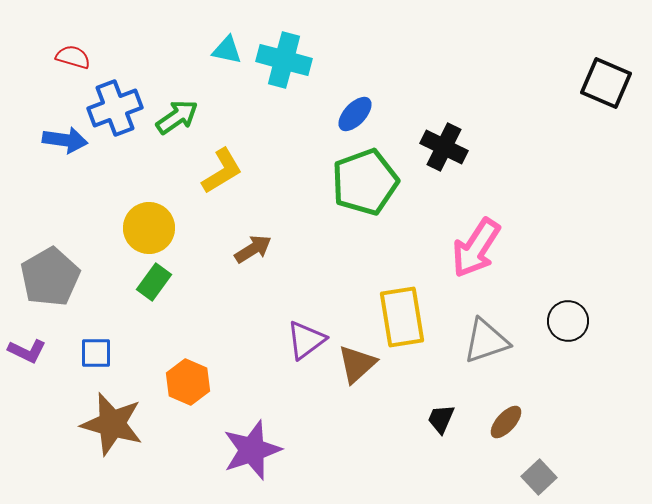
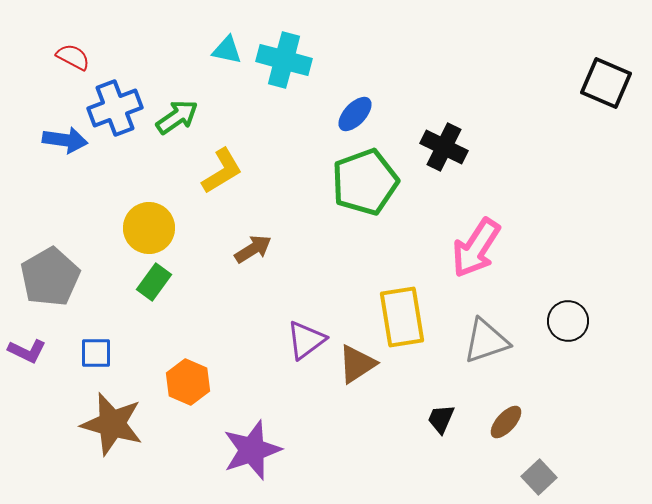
red semicircle: rotated 12 degrees clockwise
brown triangle: rotated 9 degrees clockwise
